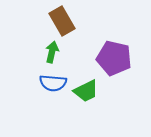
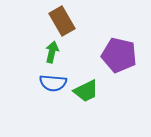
purple pentagon: moved 5 px right, 3 px up
